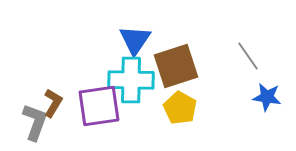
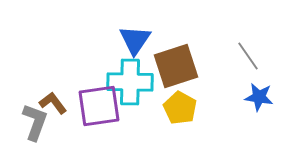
cyan cross: moved 1 px left, 2 px down
blue star: moved 8 px left
brown L-shape: rotated 68 degrees counterclockwise
